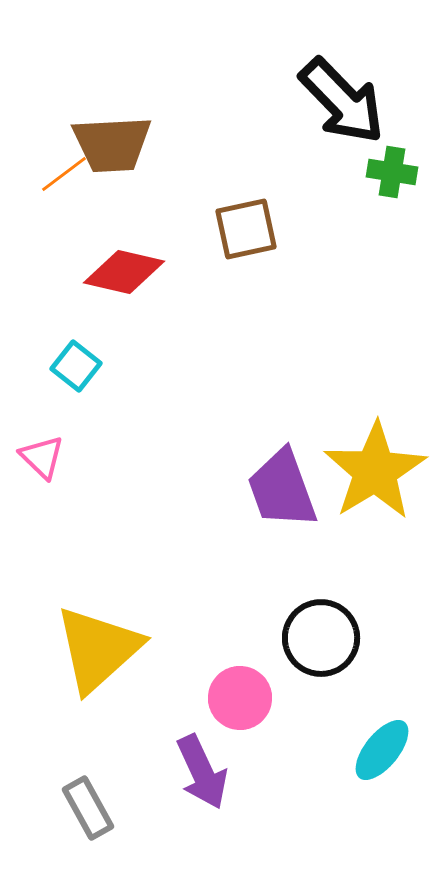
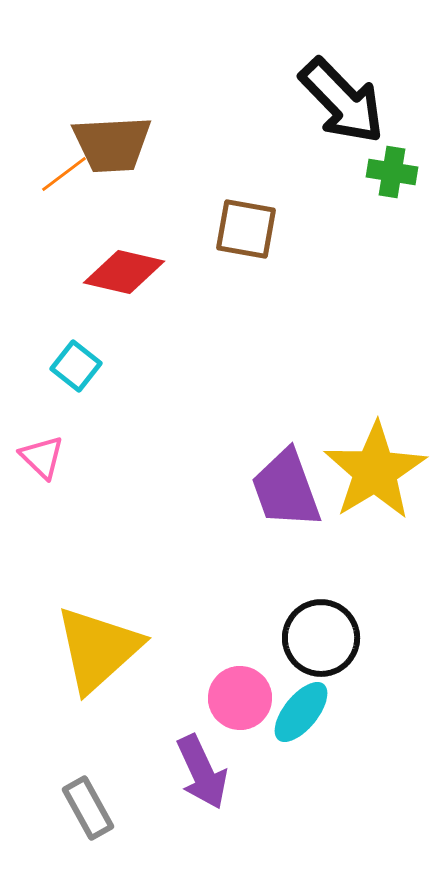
brown square: rotated 22 degrees clockwise
purple trapezoid: moved 4 px right
cyan ellipse: moved 81 px left, 38 px up
